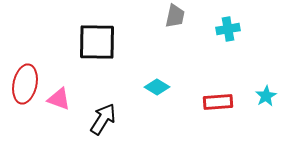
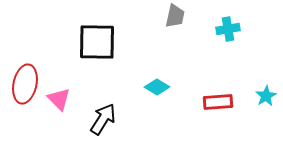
pink triangle: rotated 25 degrees clockwise
